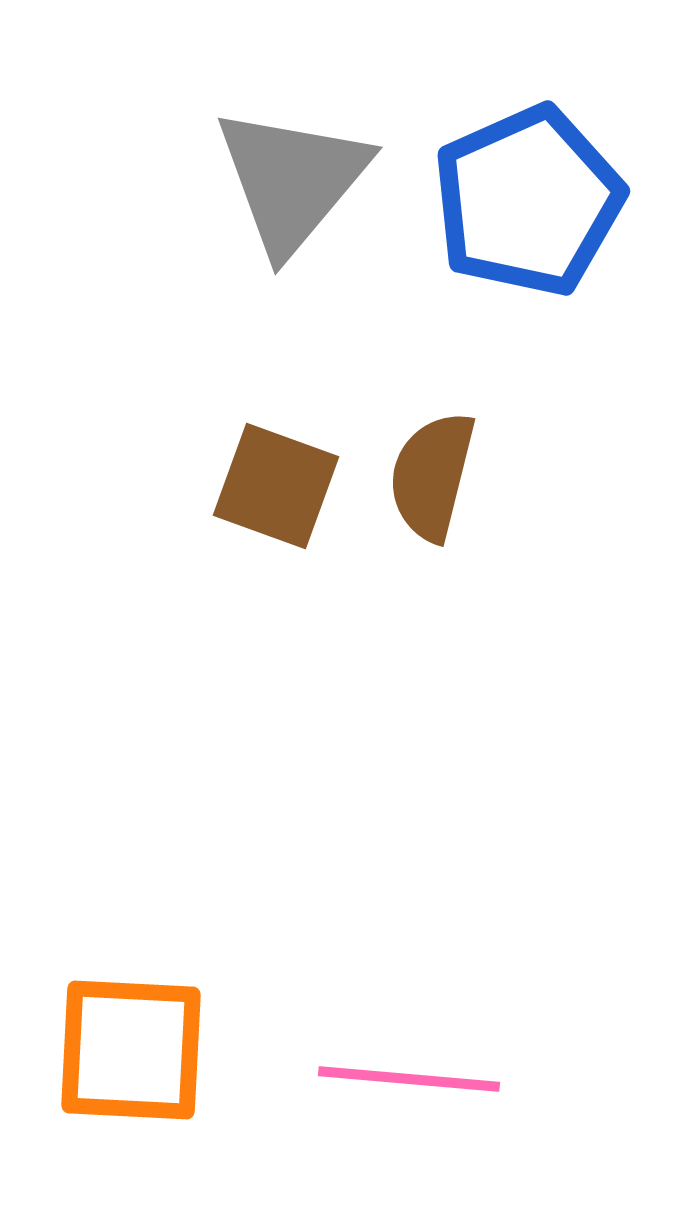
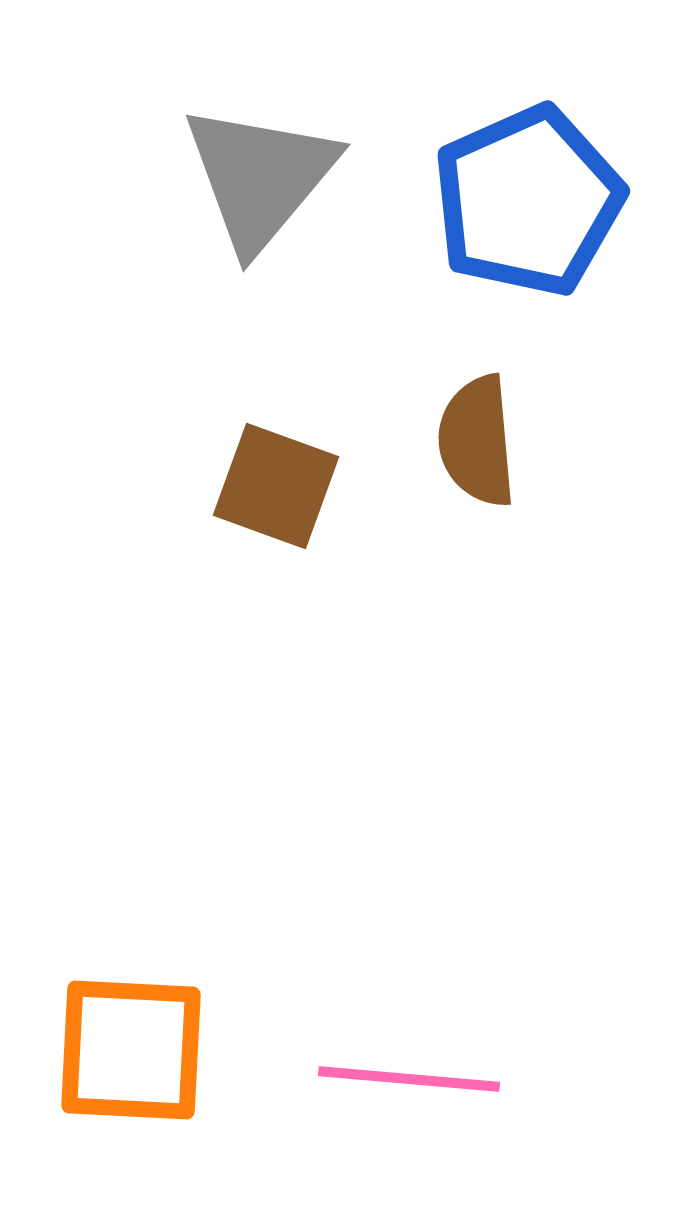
gray triangle: moved 32 px left, 3 px up
brown semicircle: moved 45 px right, 35 px up; rotated 19 degrees counterclockwise
